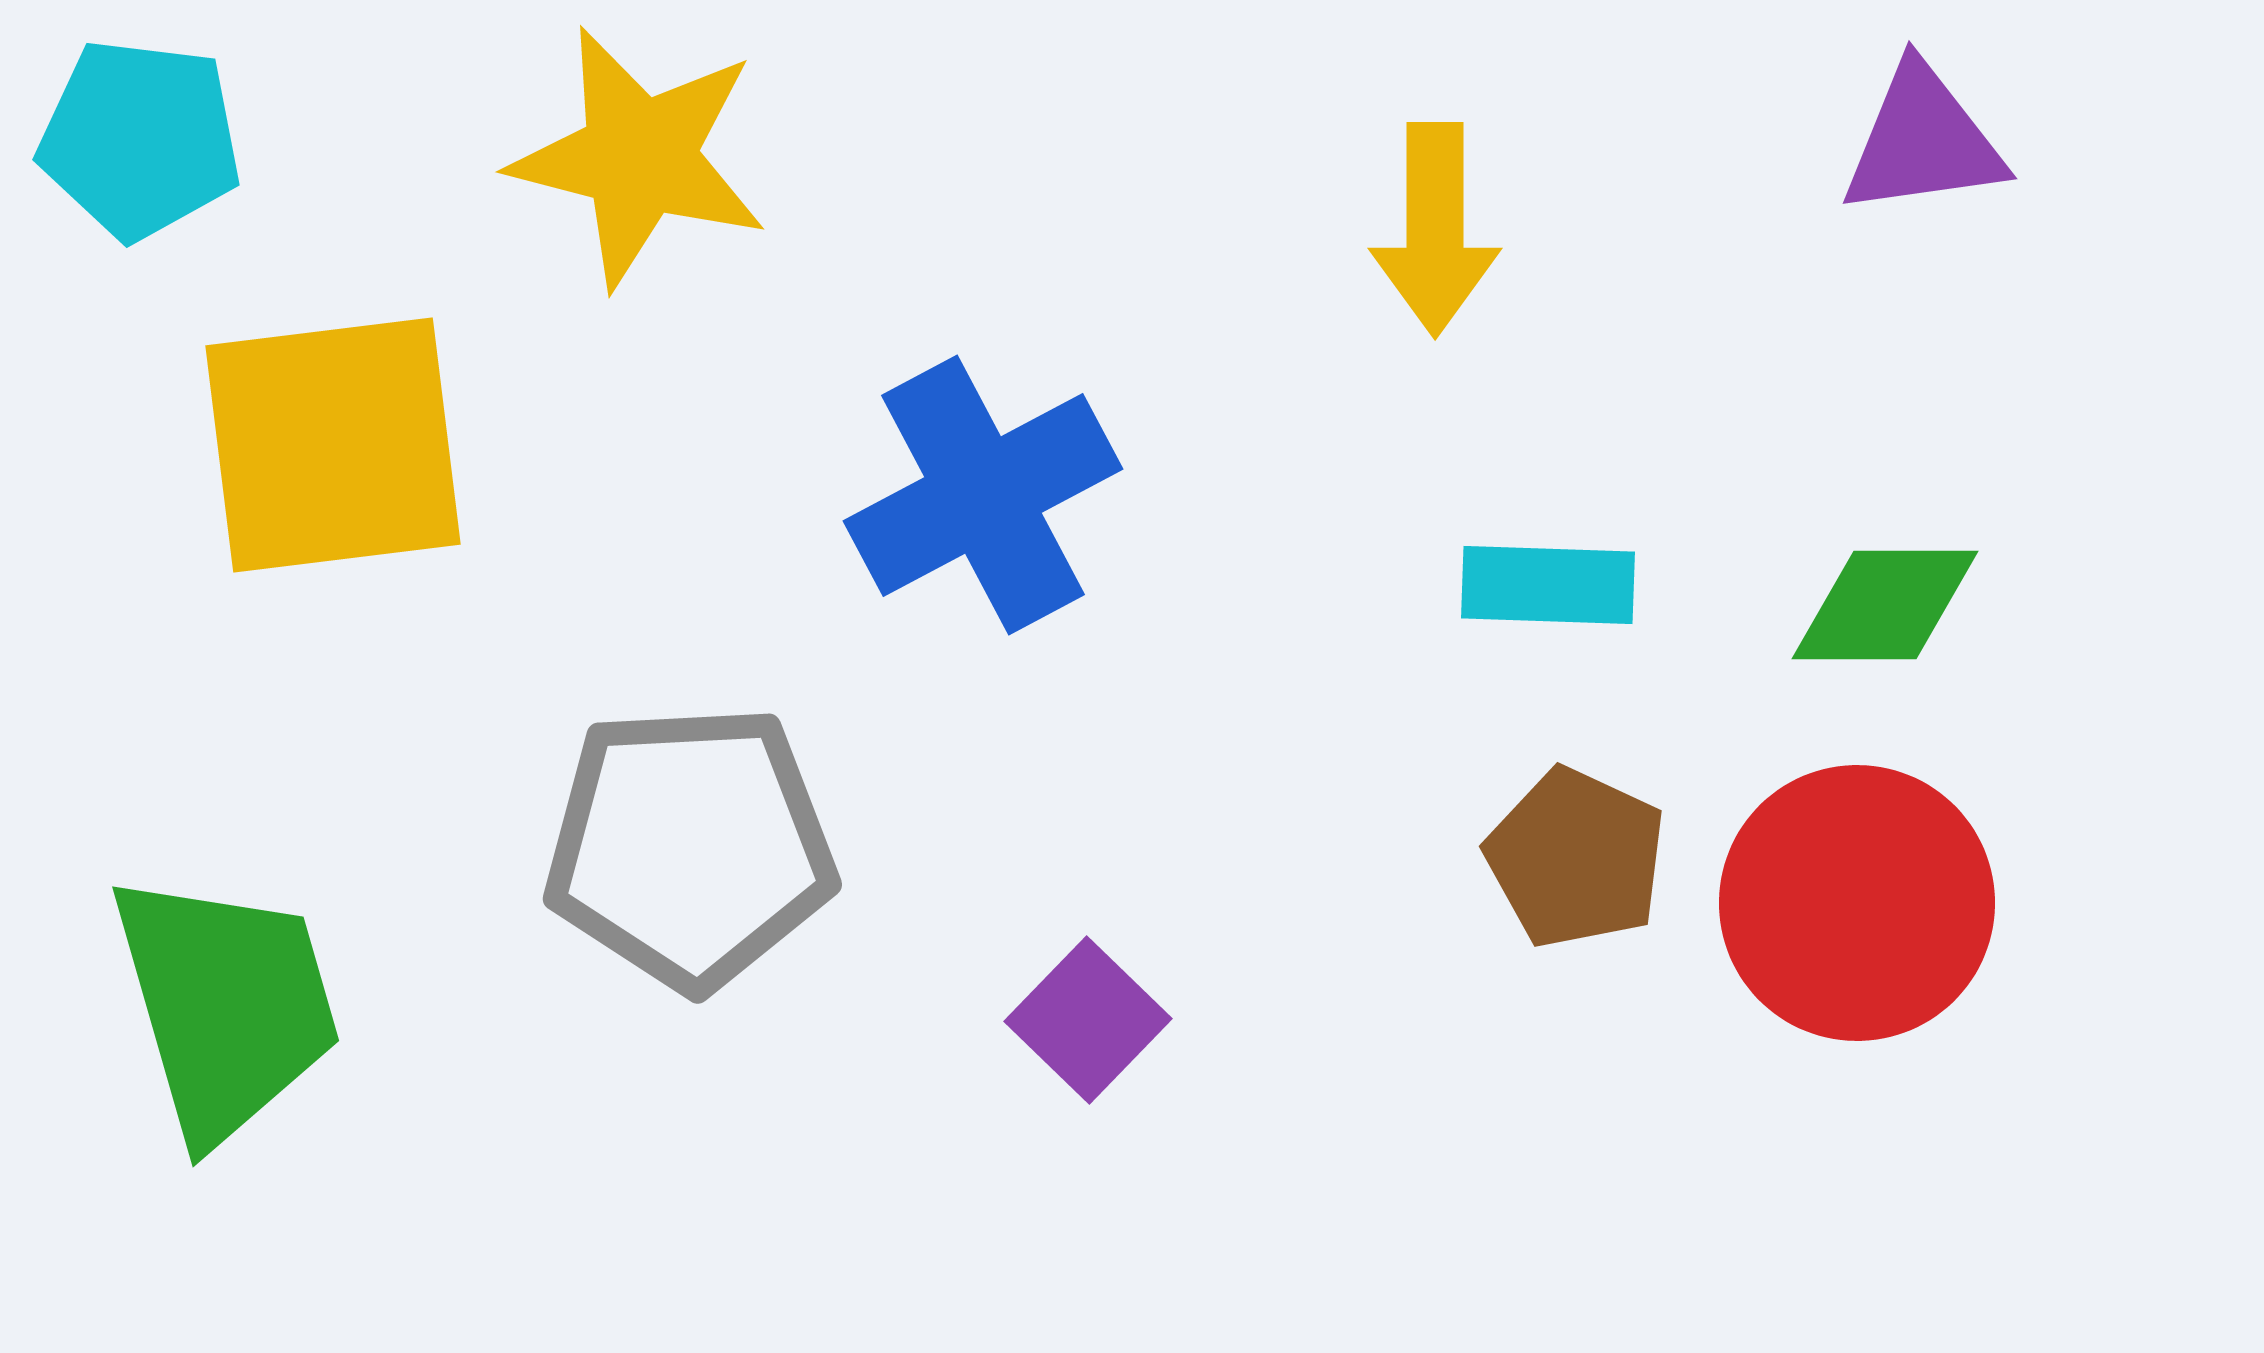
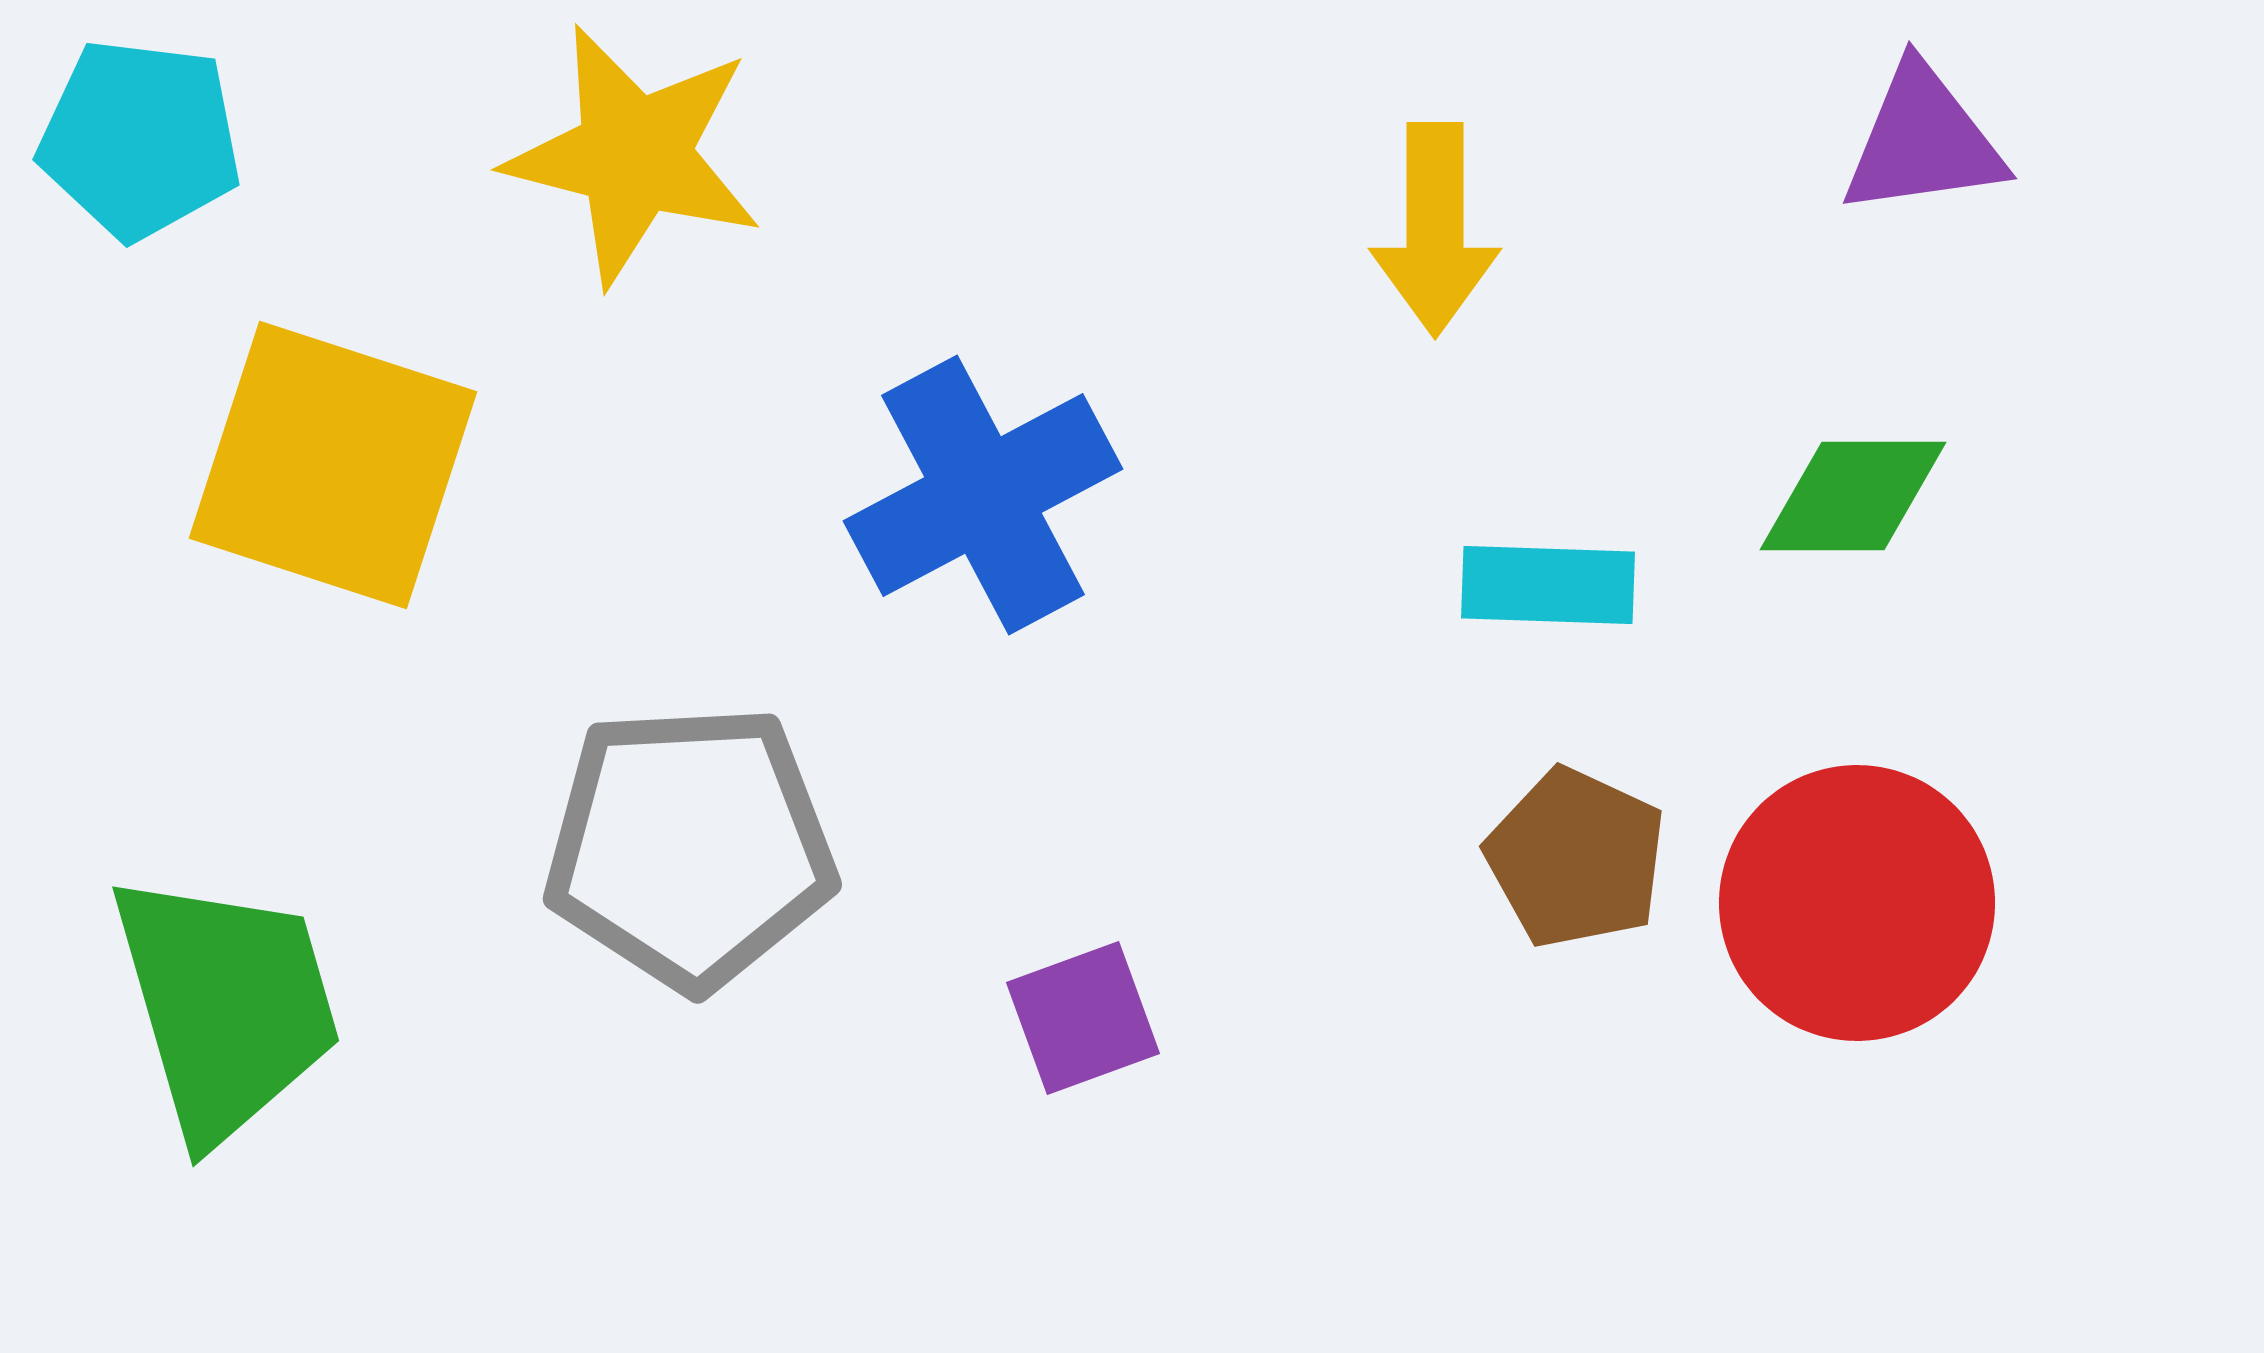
yellow star: moved 5 px left, 2 px up
yellow square: moved 20 px down; rotated 25 degrees clockwise
green diamond: moved 32 px left, 109 px up
purple square: moved 5 px left, 2 px up; rotated 26 degrees clockwise
